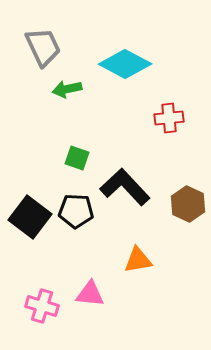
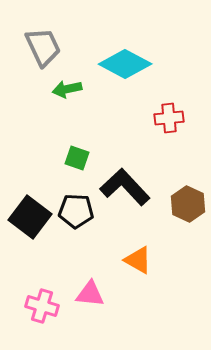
orange triangle: rotated 40 degrees clockwise
